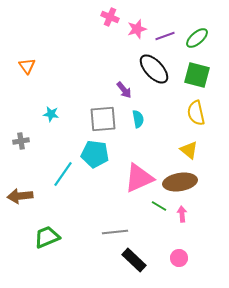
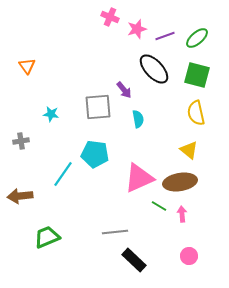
gray square: moved 5 px left, 12 px up
pink circle: moved 10 px right, 2 px up
